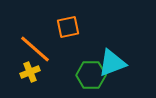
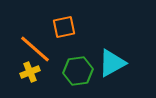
orange square: moved 4 px left
cyan triangle: rotated 8 degrees counterclockwise
green hexagon: moved 13 px left, 4 px up; rotated 8 degrees counterclockwise
